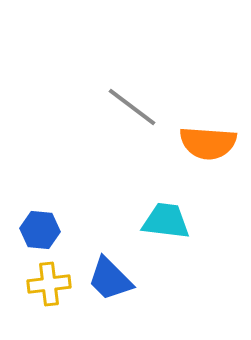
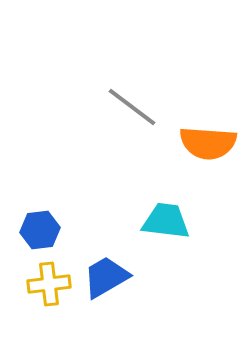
blue hexagon: rotated 12 degrees counterclockwise
blue trapezoid: moved 4 px left, 2 px up; rotated 105 degrees clockwise
